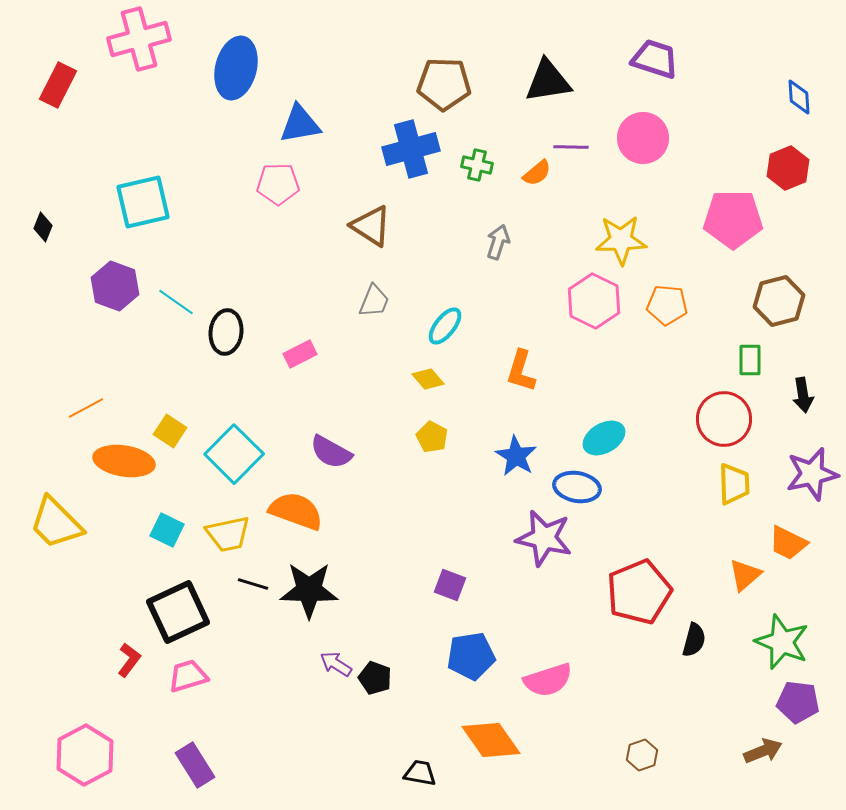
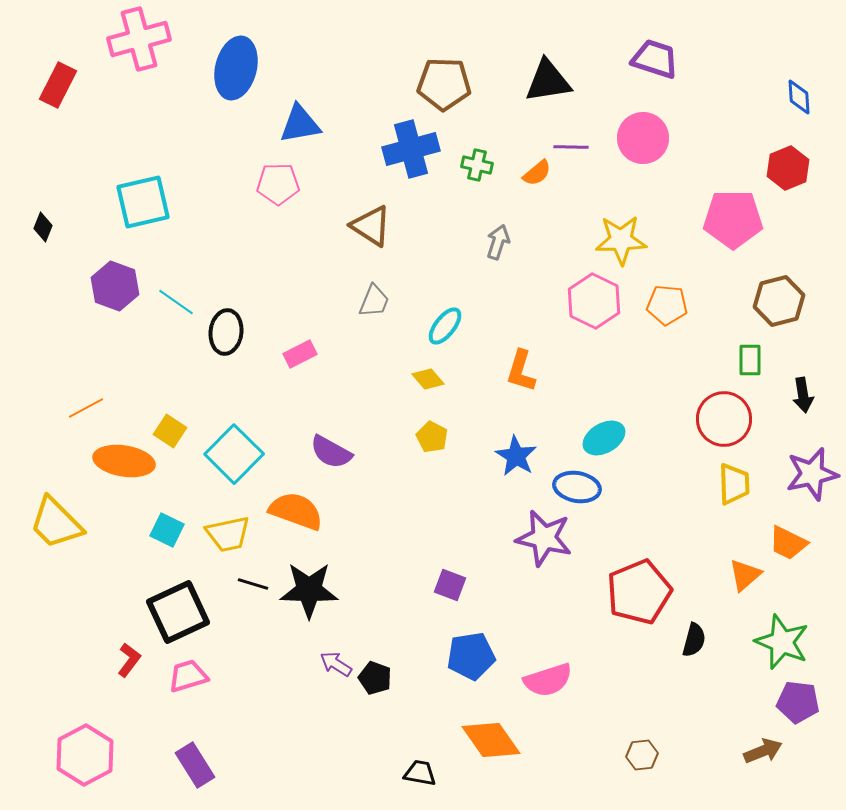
brown hexagon at (642, 755): rotated 12 degrees clockwise
